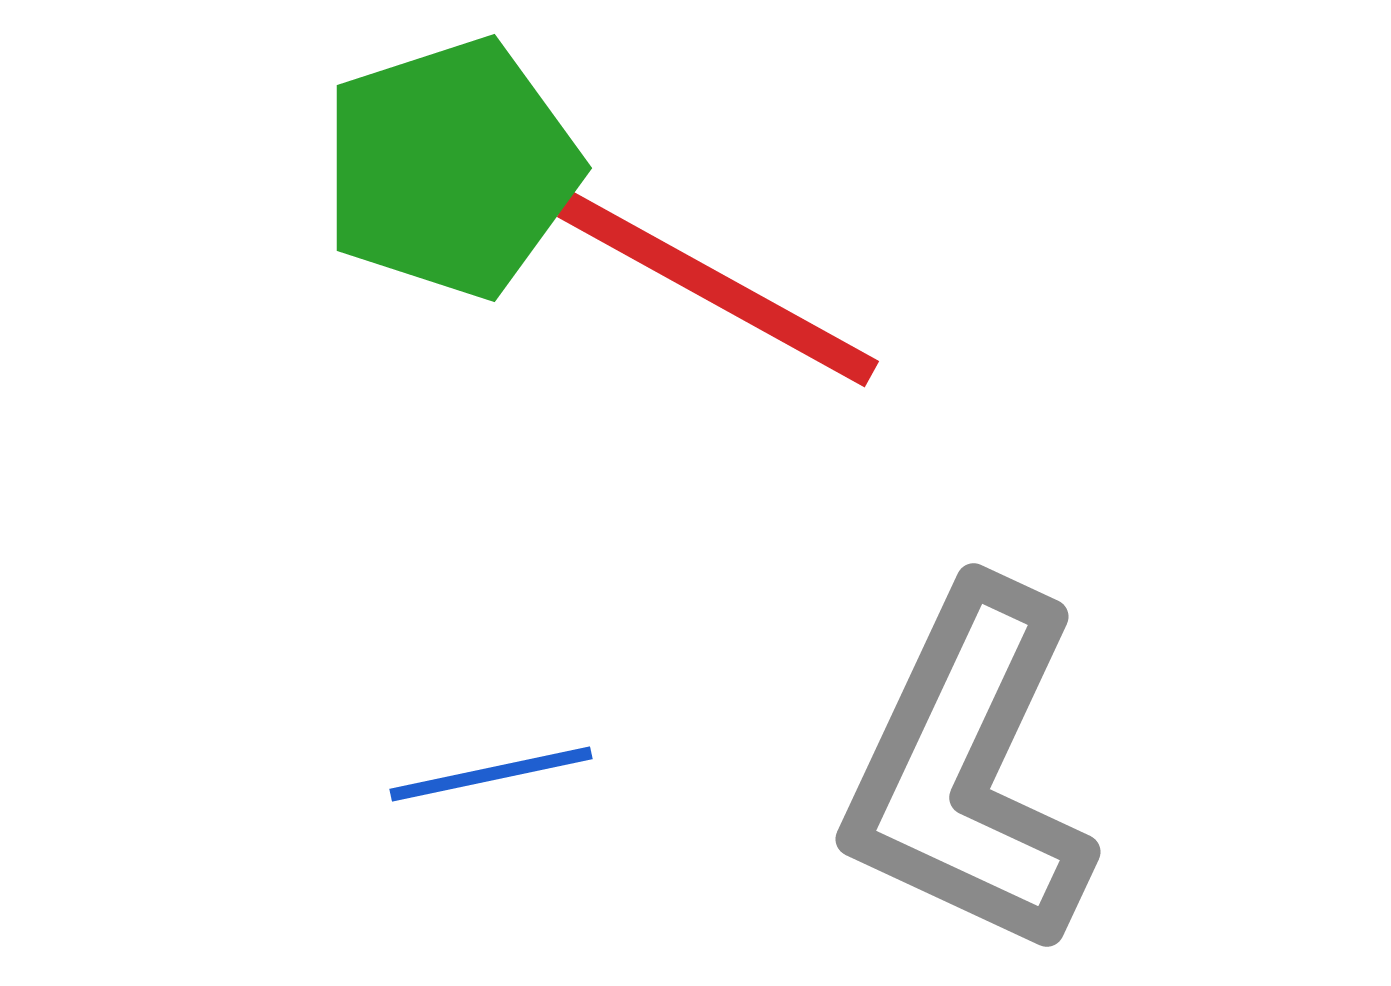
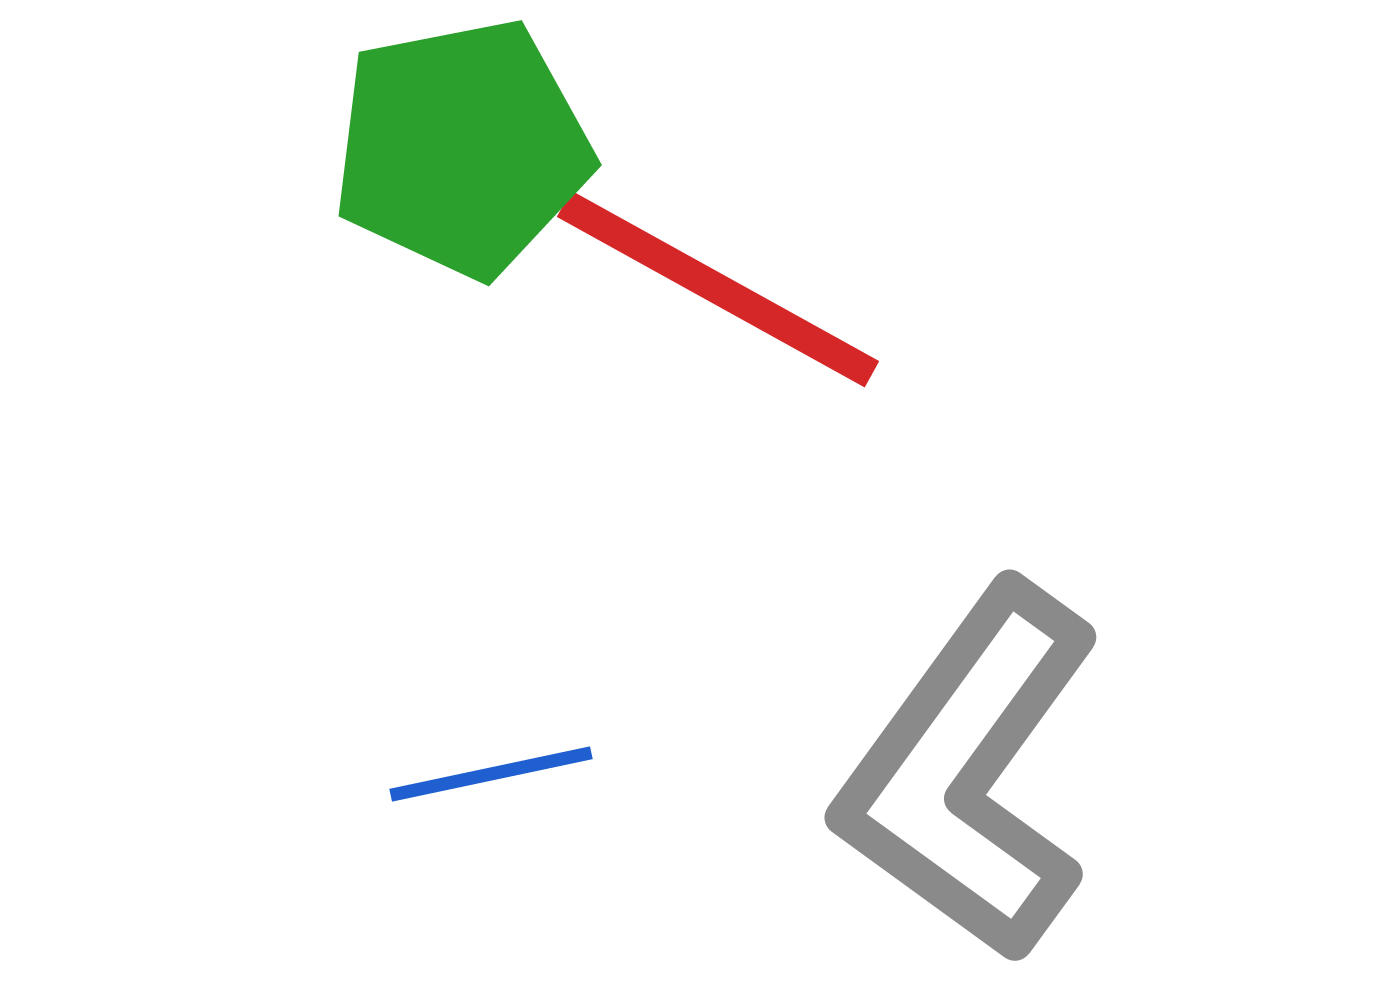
green pentagon: moved 11 px right, 20 px up; rotated 7 degrees clockwise
gray L-shape: moved 2 px down; rotated 11 degrees clockwise
